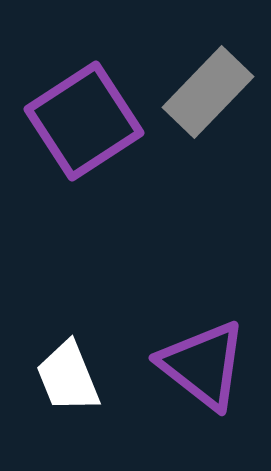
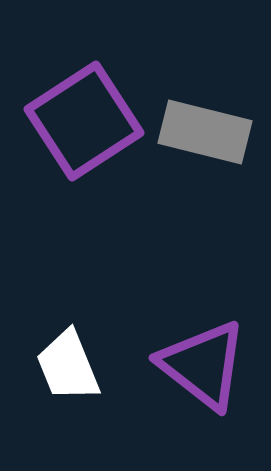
gray rectangle: moved 3 px left, 40 px down; rotated 60 degrees clockwise
white trapezoid: moved 11 px up
